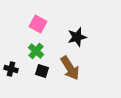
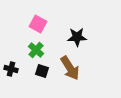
black star: rotated 12 degrees clockwise
green cross: moved 1 px up
